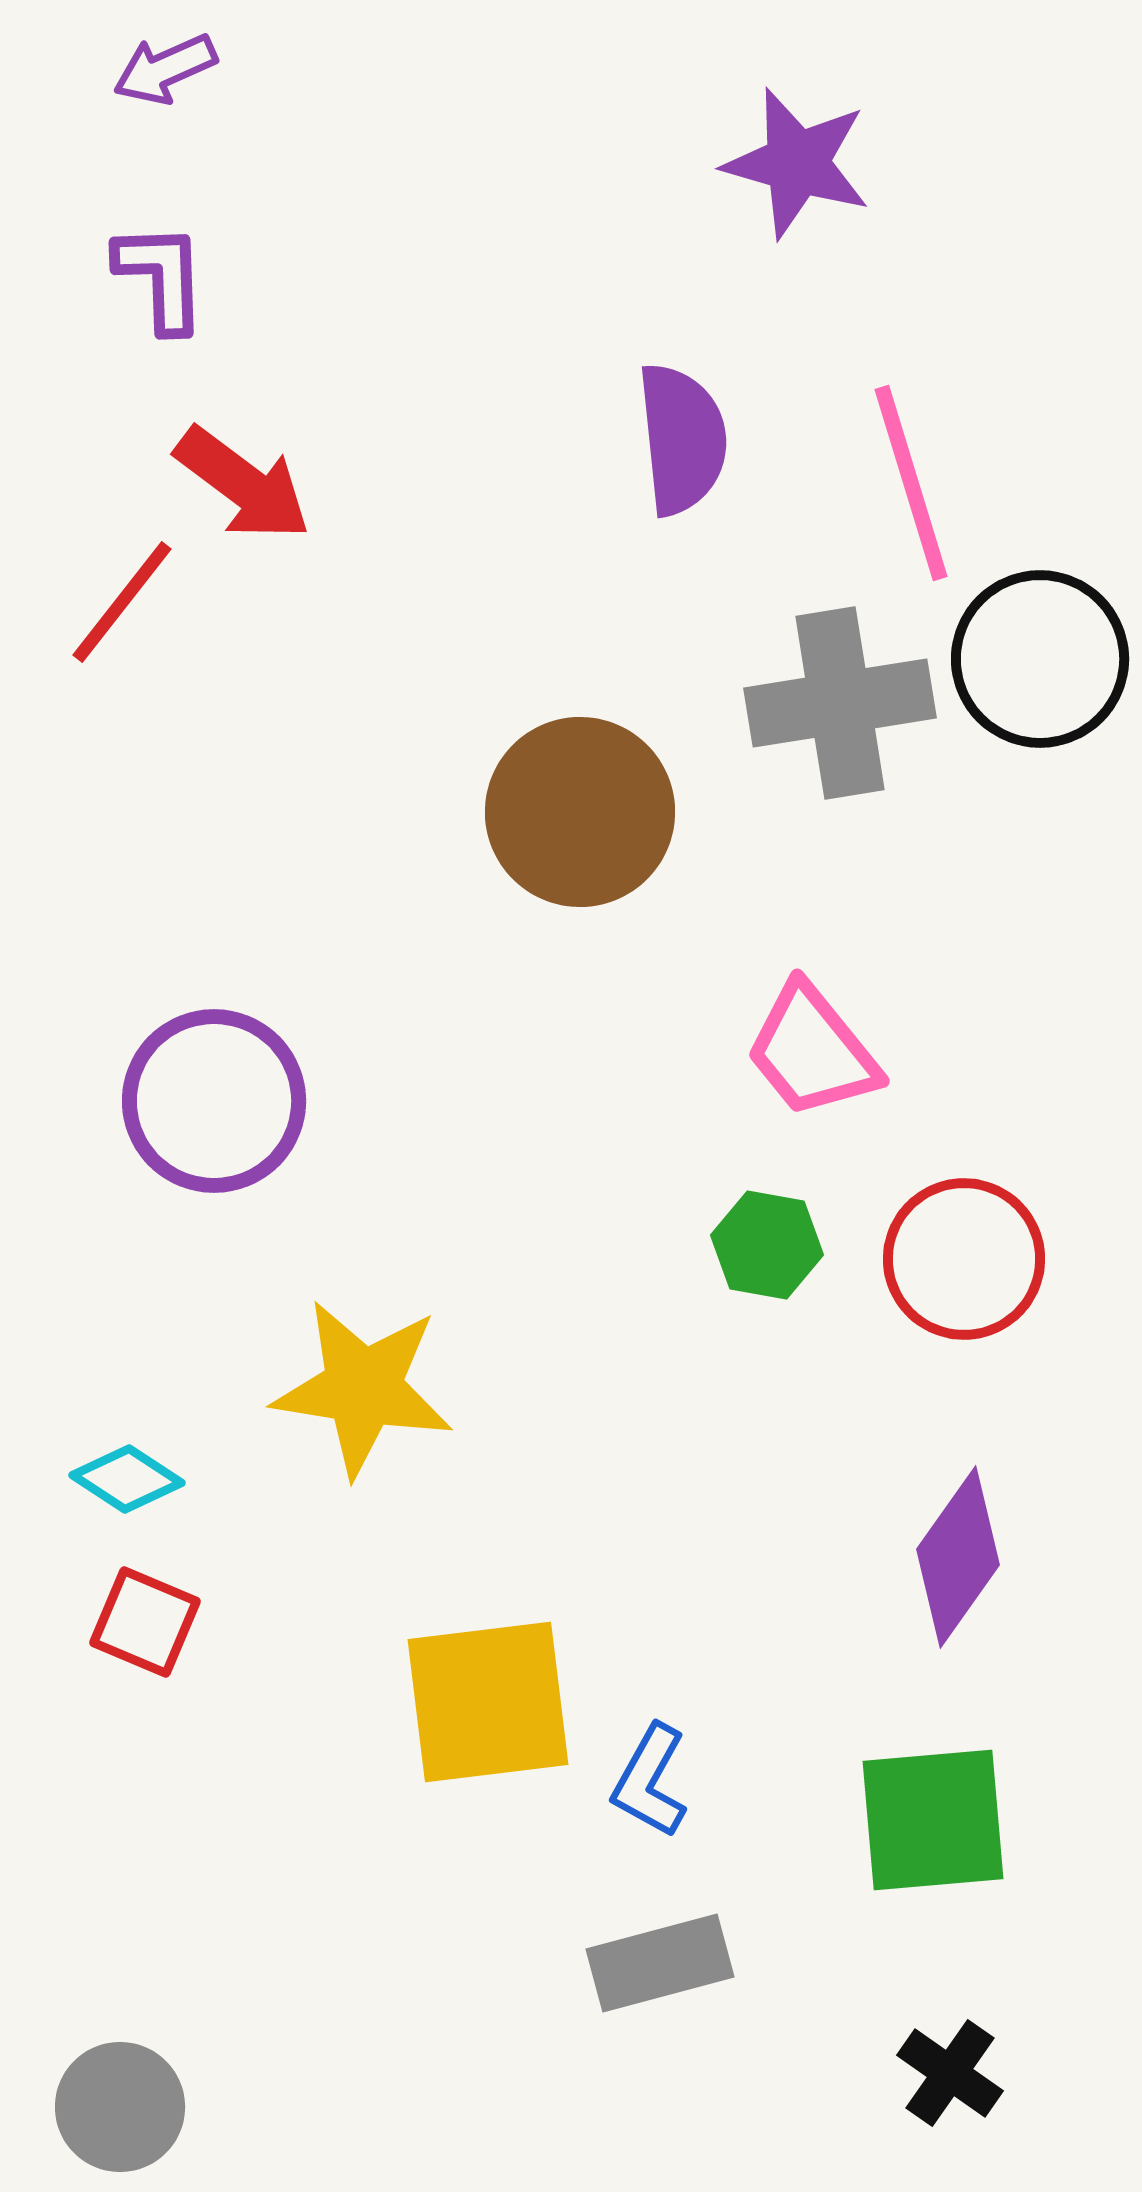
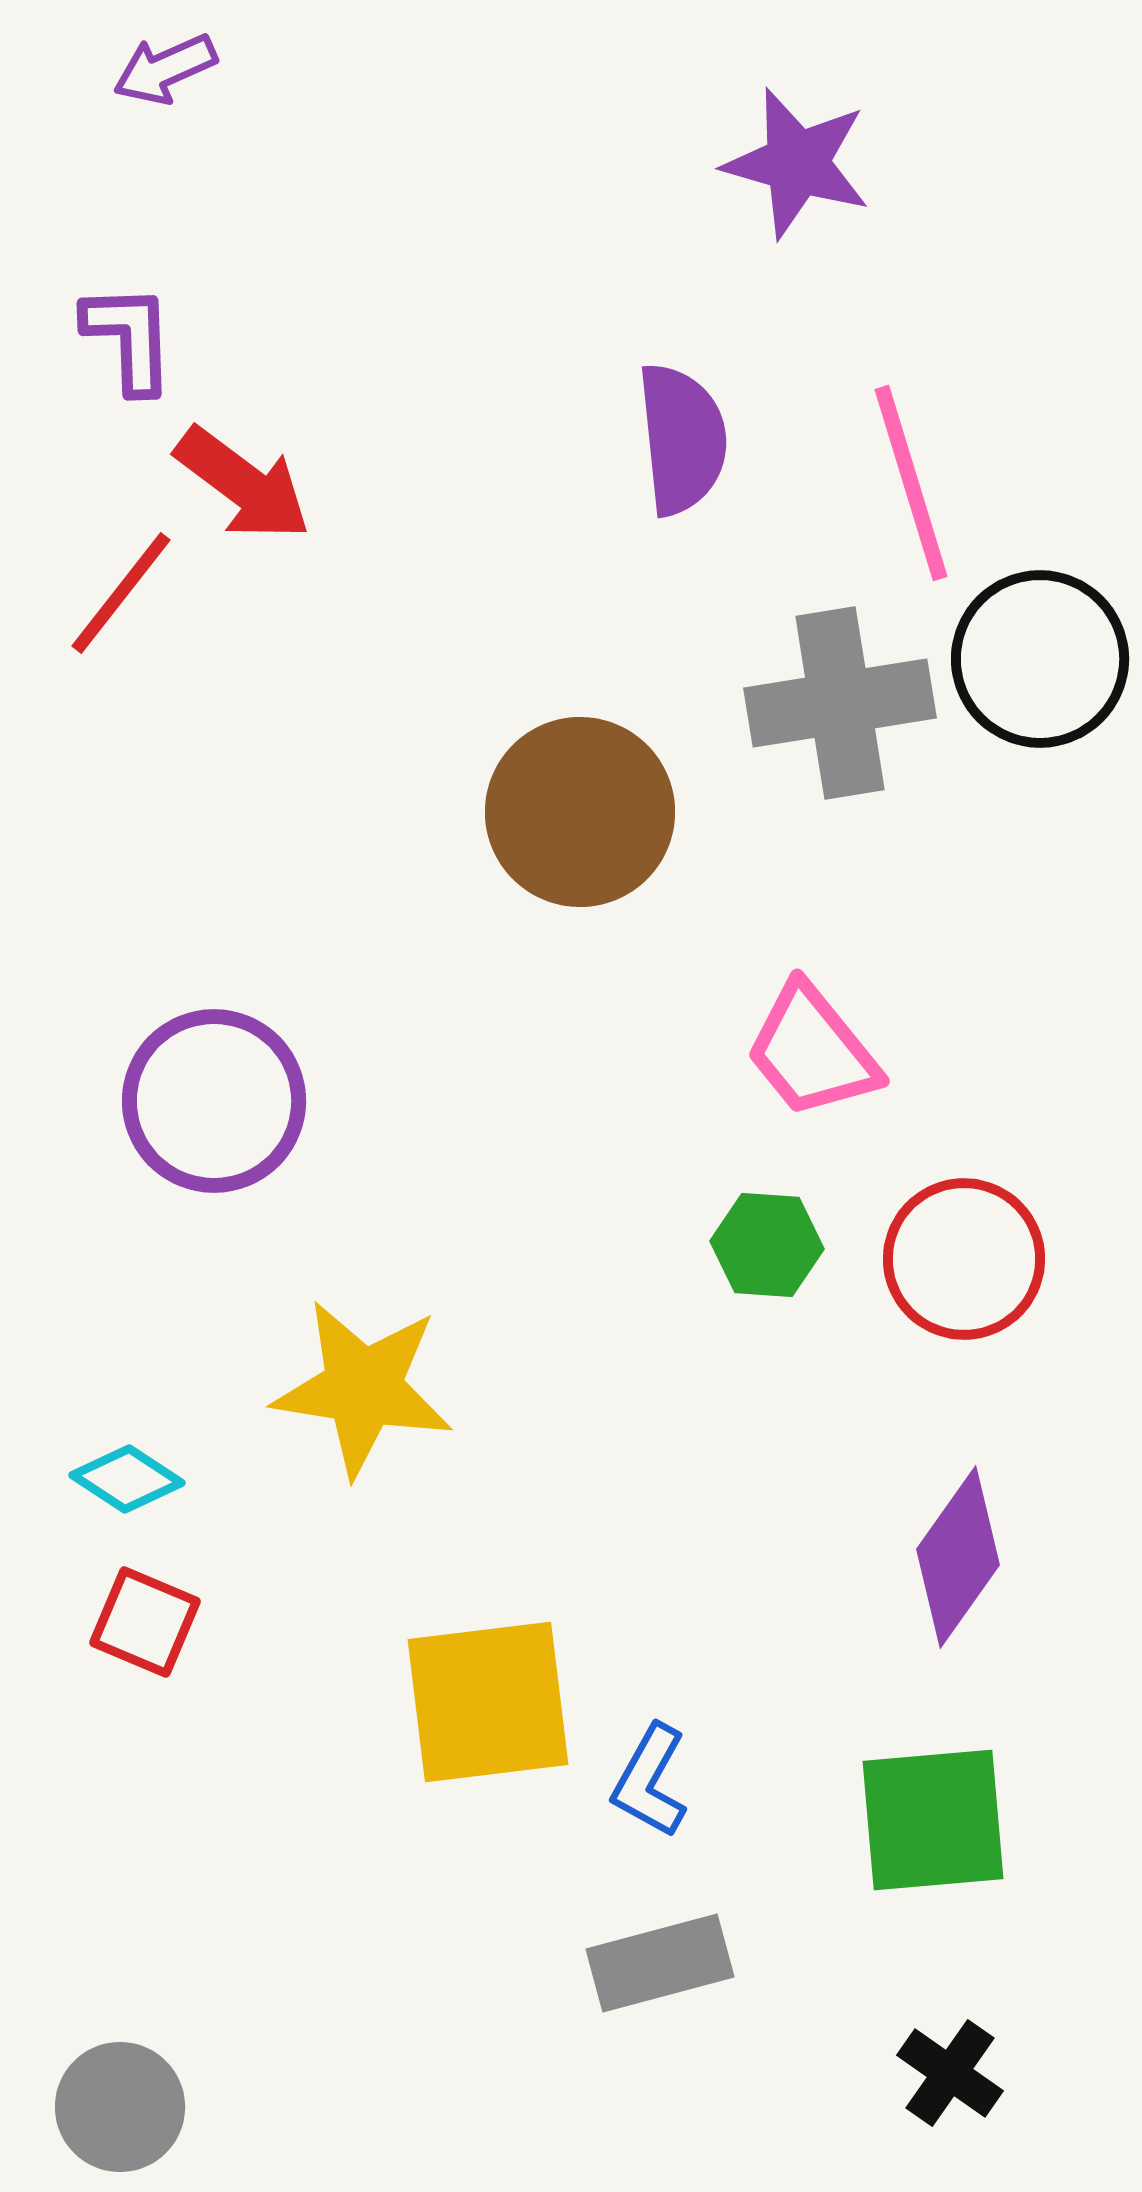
purple L-shape: moved 32 px left, 61 px down
red line: moved 1 px left, 9 px up
green hexagon: rotated 6 degrees counterclockwise
